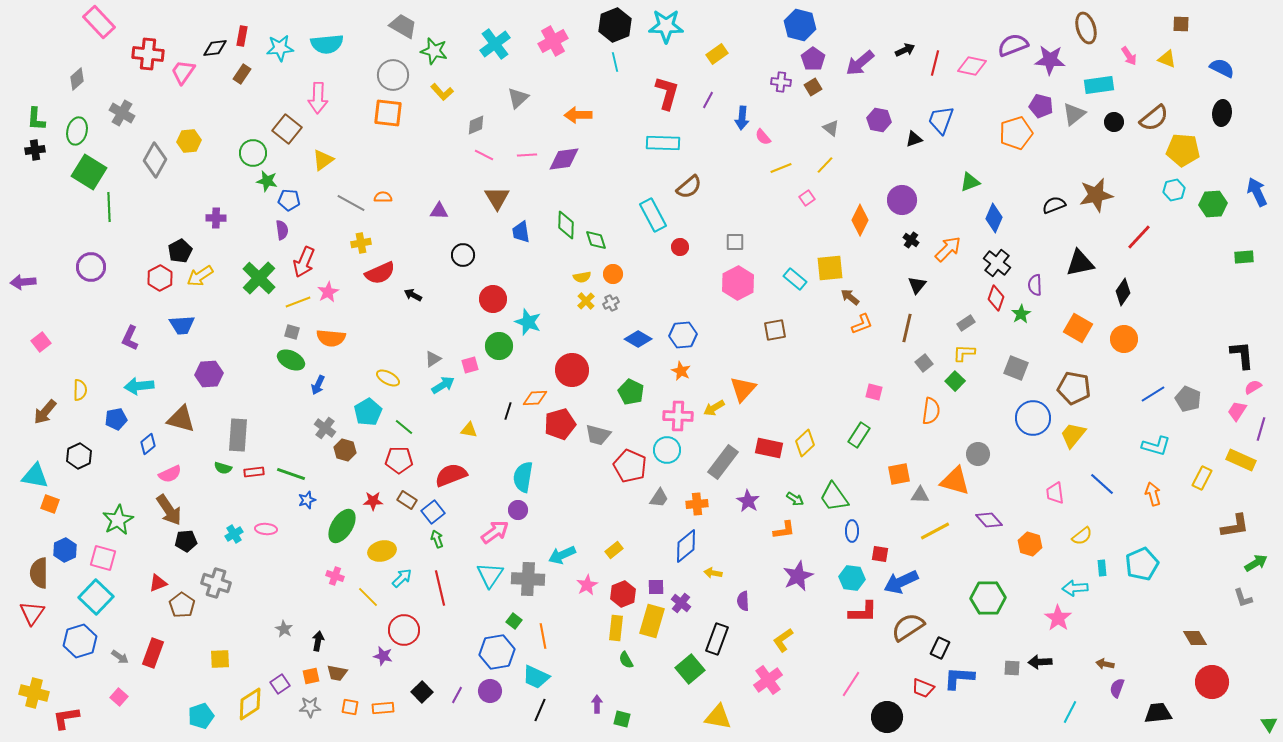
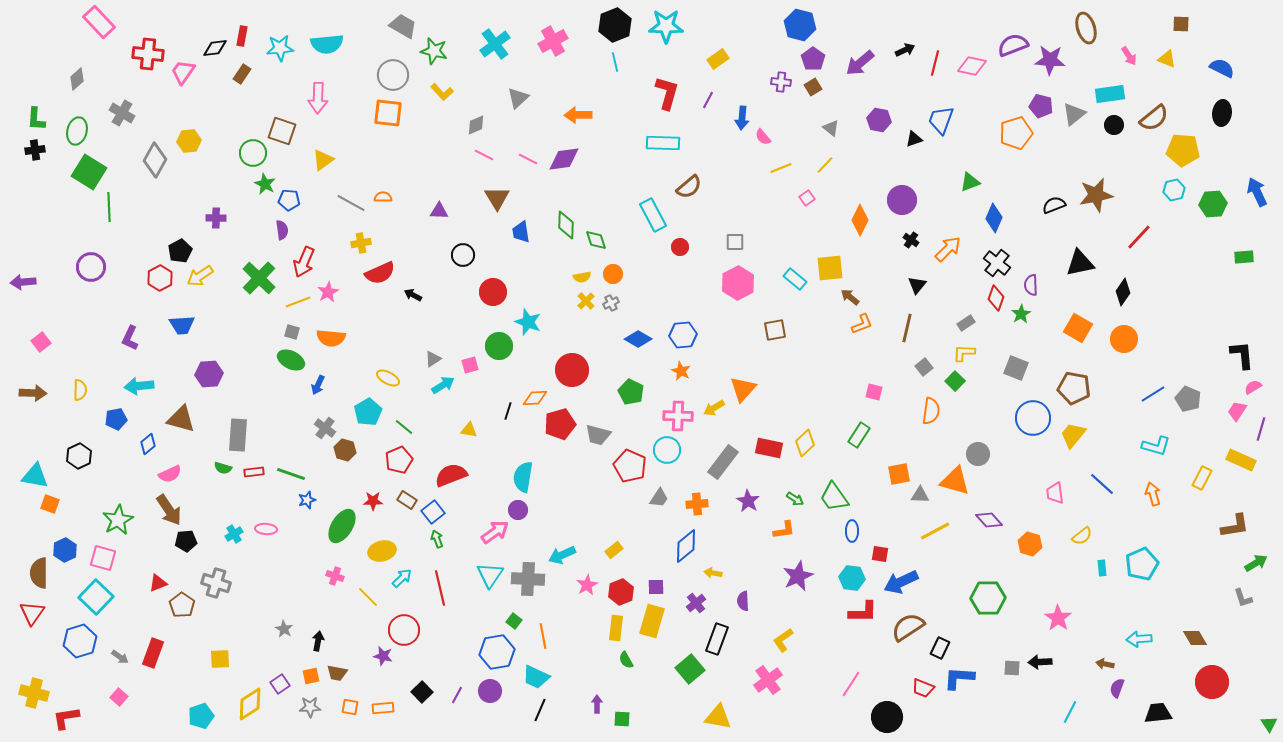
yellow rectangle at (717, 54): moved 1 px right, 5 px down
cyan rectangle at (1099, 85): moved 11 px right, 9 px down
black circle at (1114, 122): moved 3 px down
brown square at (287, 129): moved 5 px left, 2 px down; rotated 20 degrees counterclockwise
pink line at (527, 155): moved 1 px right, 4 px down; rotated 30 degrees clockwise
green star at (267, 181): moved 2 px left, 3 px down; rotated 15 degrees clockwise
purple semicircle at (1035, 285): moved 4 px left
red circle at (493, 299): moved 7 px up
gray square at (924, 363): moved 4 px down
brown arrow at (45, 412): moved 12 px left, 19 px up; rotated 128 degrees counterclockwise
red pentagon at (399, 460): rotated 24 degrees counterclockwise
cyan arrow at (1075, 588): moved 64 px right, 51 px down
red hexagon at (623, 594): moved 2 px left, 2 px up
purple cross at (681, 603): moved 15 px right; rotated 12 degrees clockwise
green square at (622, 719): rotated 12 degrees counterclockwise
